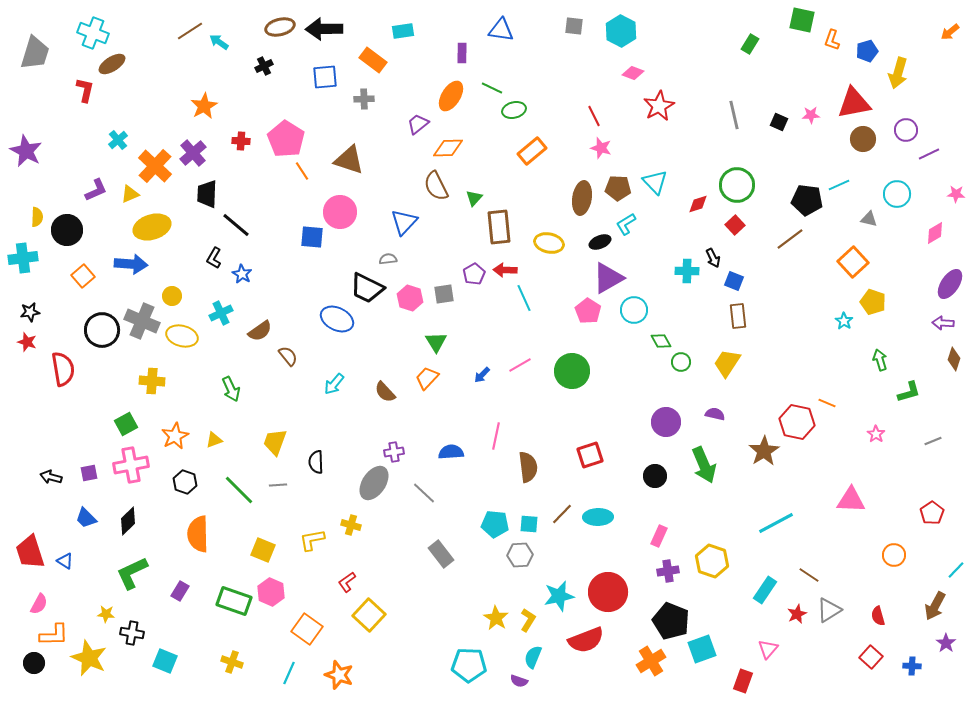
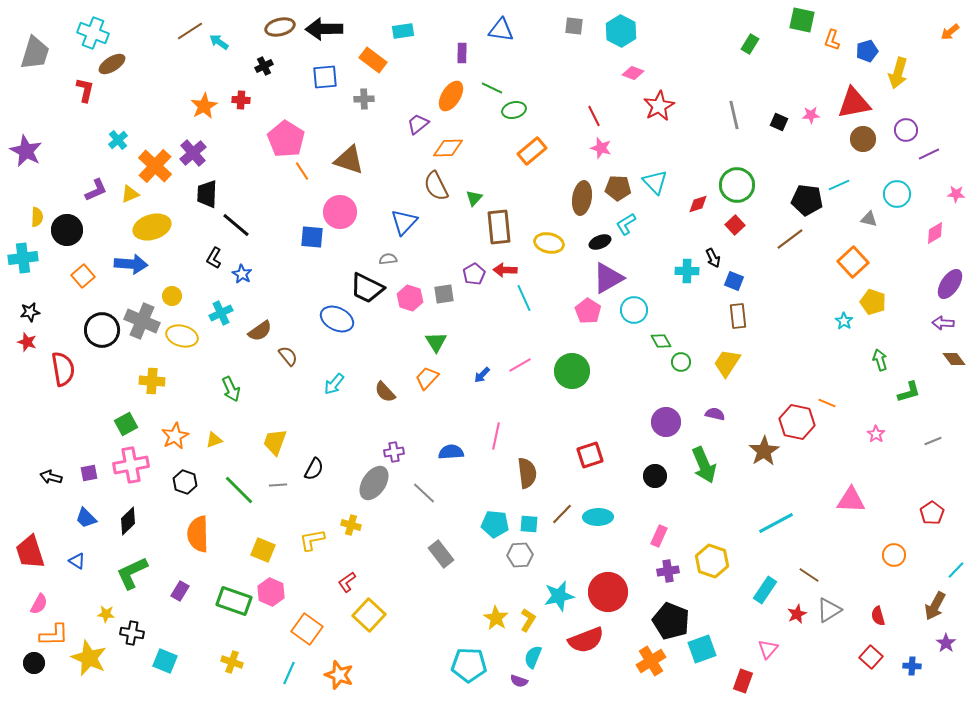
red cross at (241, 141): moved 41 px up
brown diamond at (954, 359): rotated 55 degrees counterclockwise
black semicircle at (316, 462): moved 2 px left, 7 px down; rotated 150 degrees counterclockwise
brown semicircle at (528, 467): moved 1 px left, 6 px down
blue triangle at (65, 561): moved 12 px right
